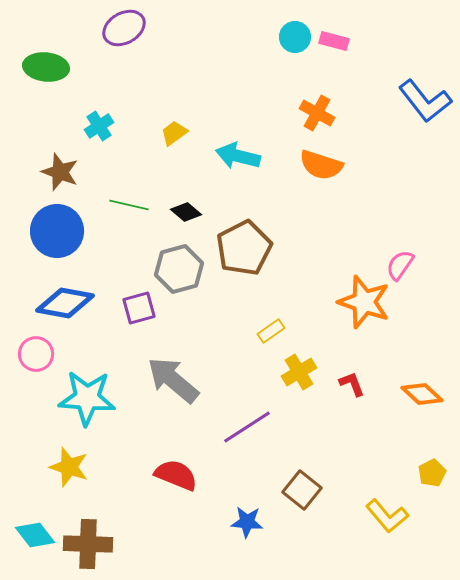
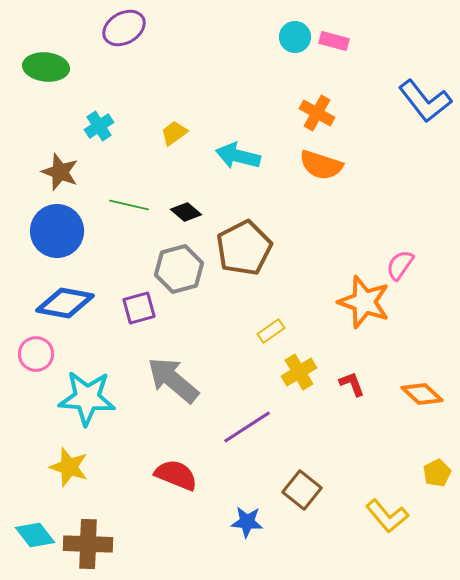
yellow pentagon: moved 5 px right
